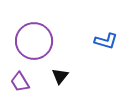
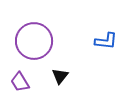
blue L-shape: rotated 10 degrees counterclockwise
